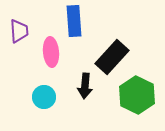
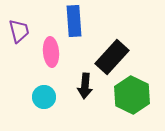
purple trapezoid: rotated 10 degrees counterclockwise
green hexagon: moved 5 px left
